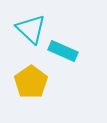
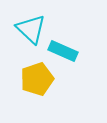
yellow pentagon: moved 6 px right, 3 px up; rotated 16 degrees clockwise
